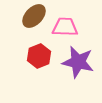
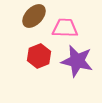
pink trapezoid: moved 1 px down
purple star: moved 1 px left, 1 px up
